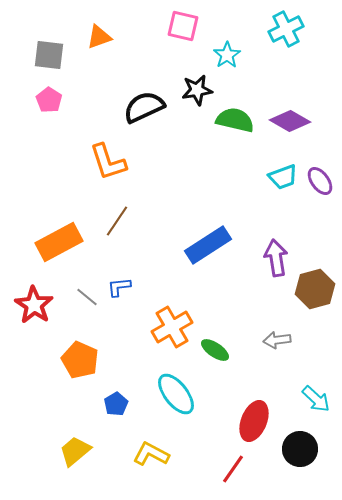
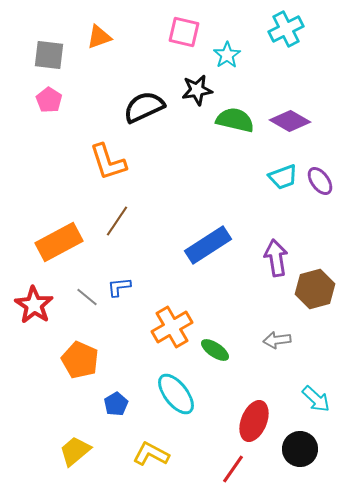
pink square: moved 1 px right, 6 px down
